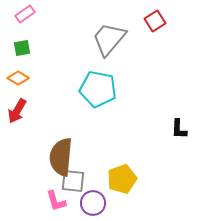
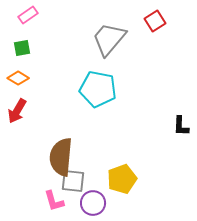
pink rectangle: moved 3 px right, 1 px down
black L-shape: moved 2 px right, 3 px up
pink L-shape: moved 2 px left
